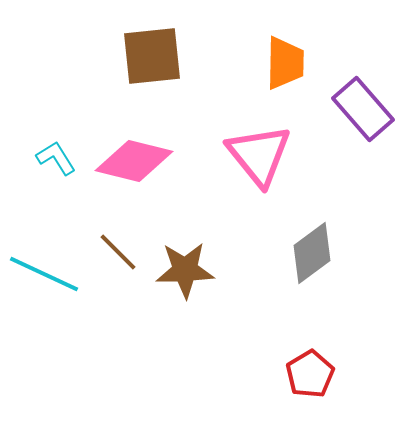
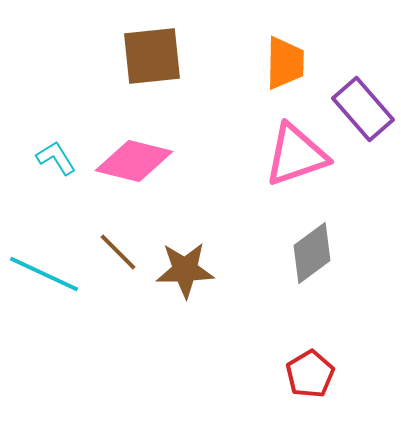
pink triangle: moved 37 px right; rotated 50 degrees clockwise
